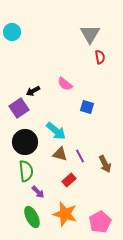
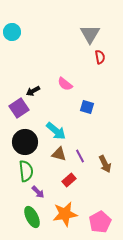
brown triangle: moved 1 px left
orange star: rotated 25 degrees counterclockwise
